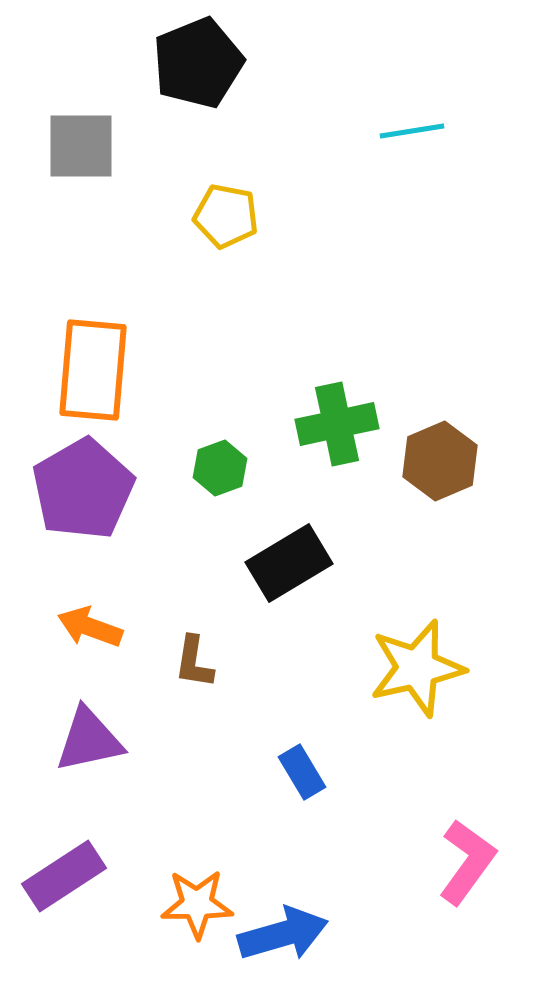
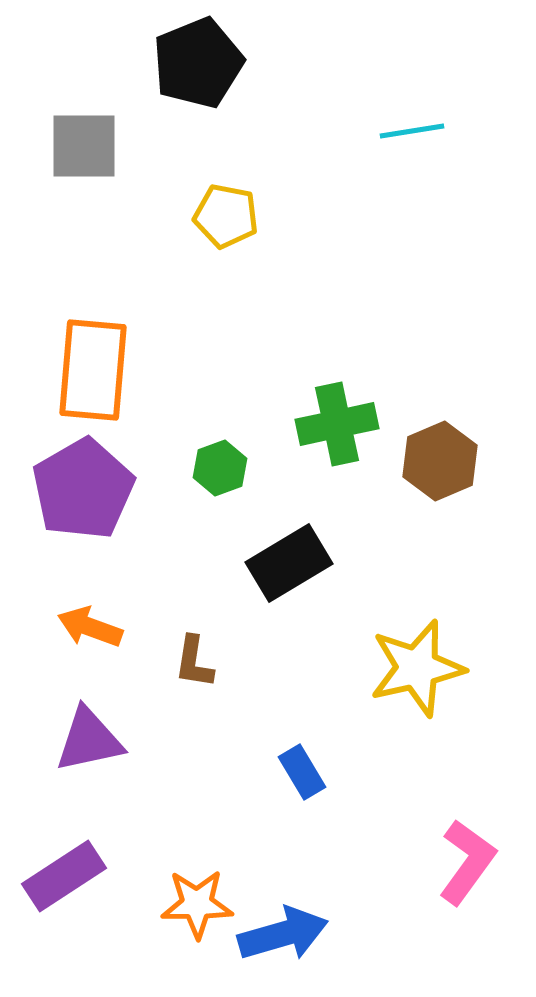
gray square: moved 3 px right
